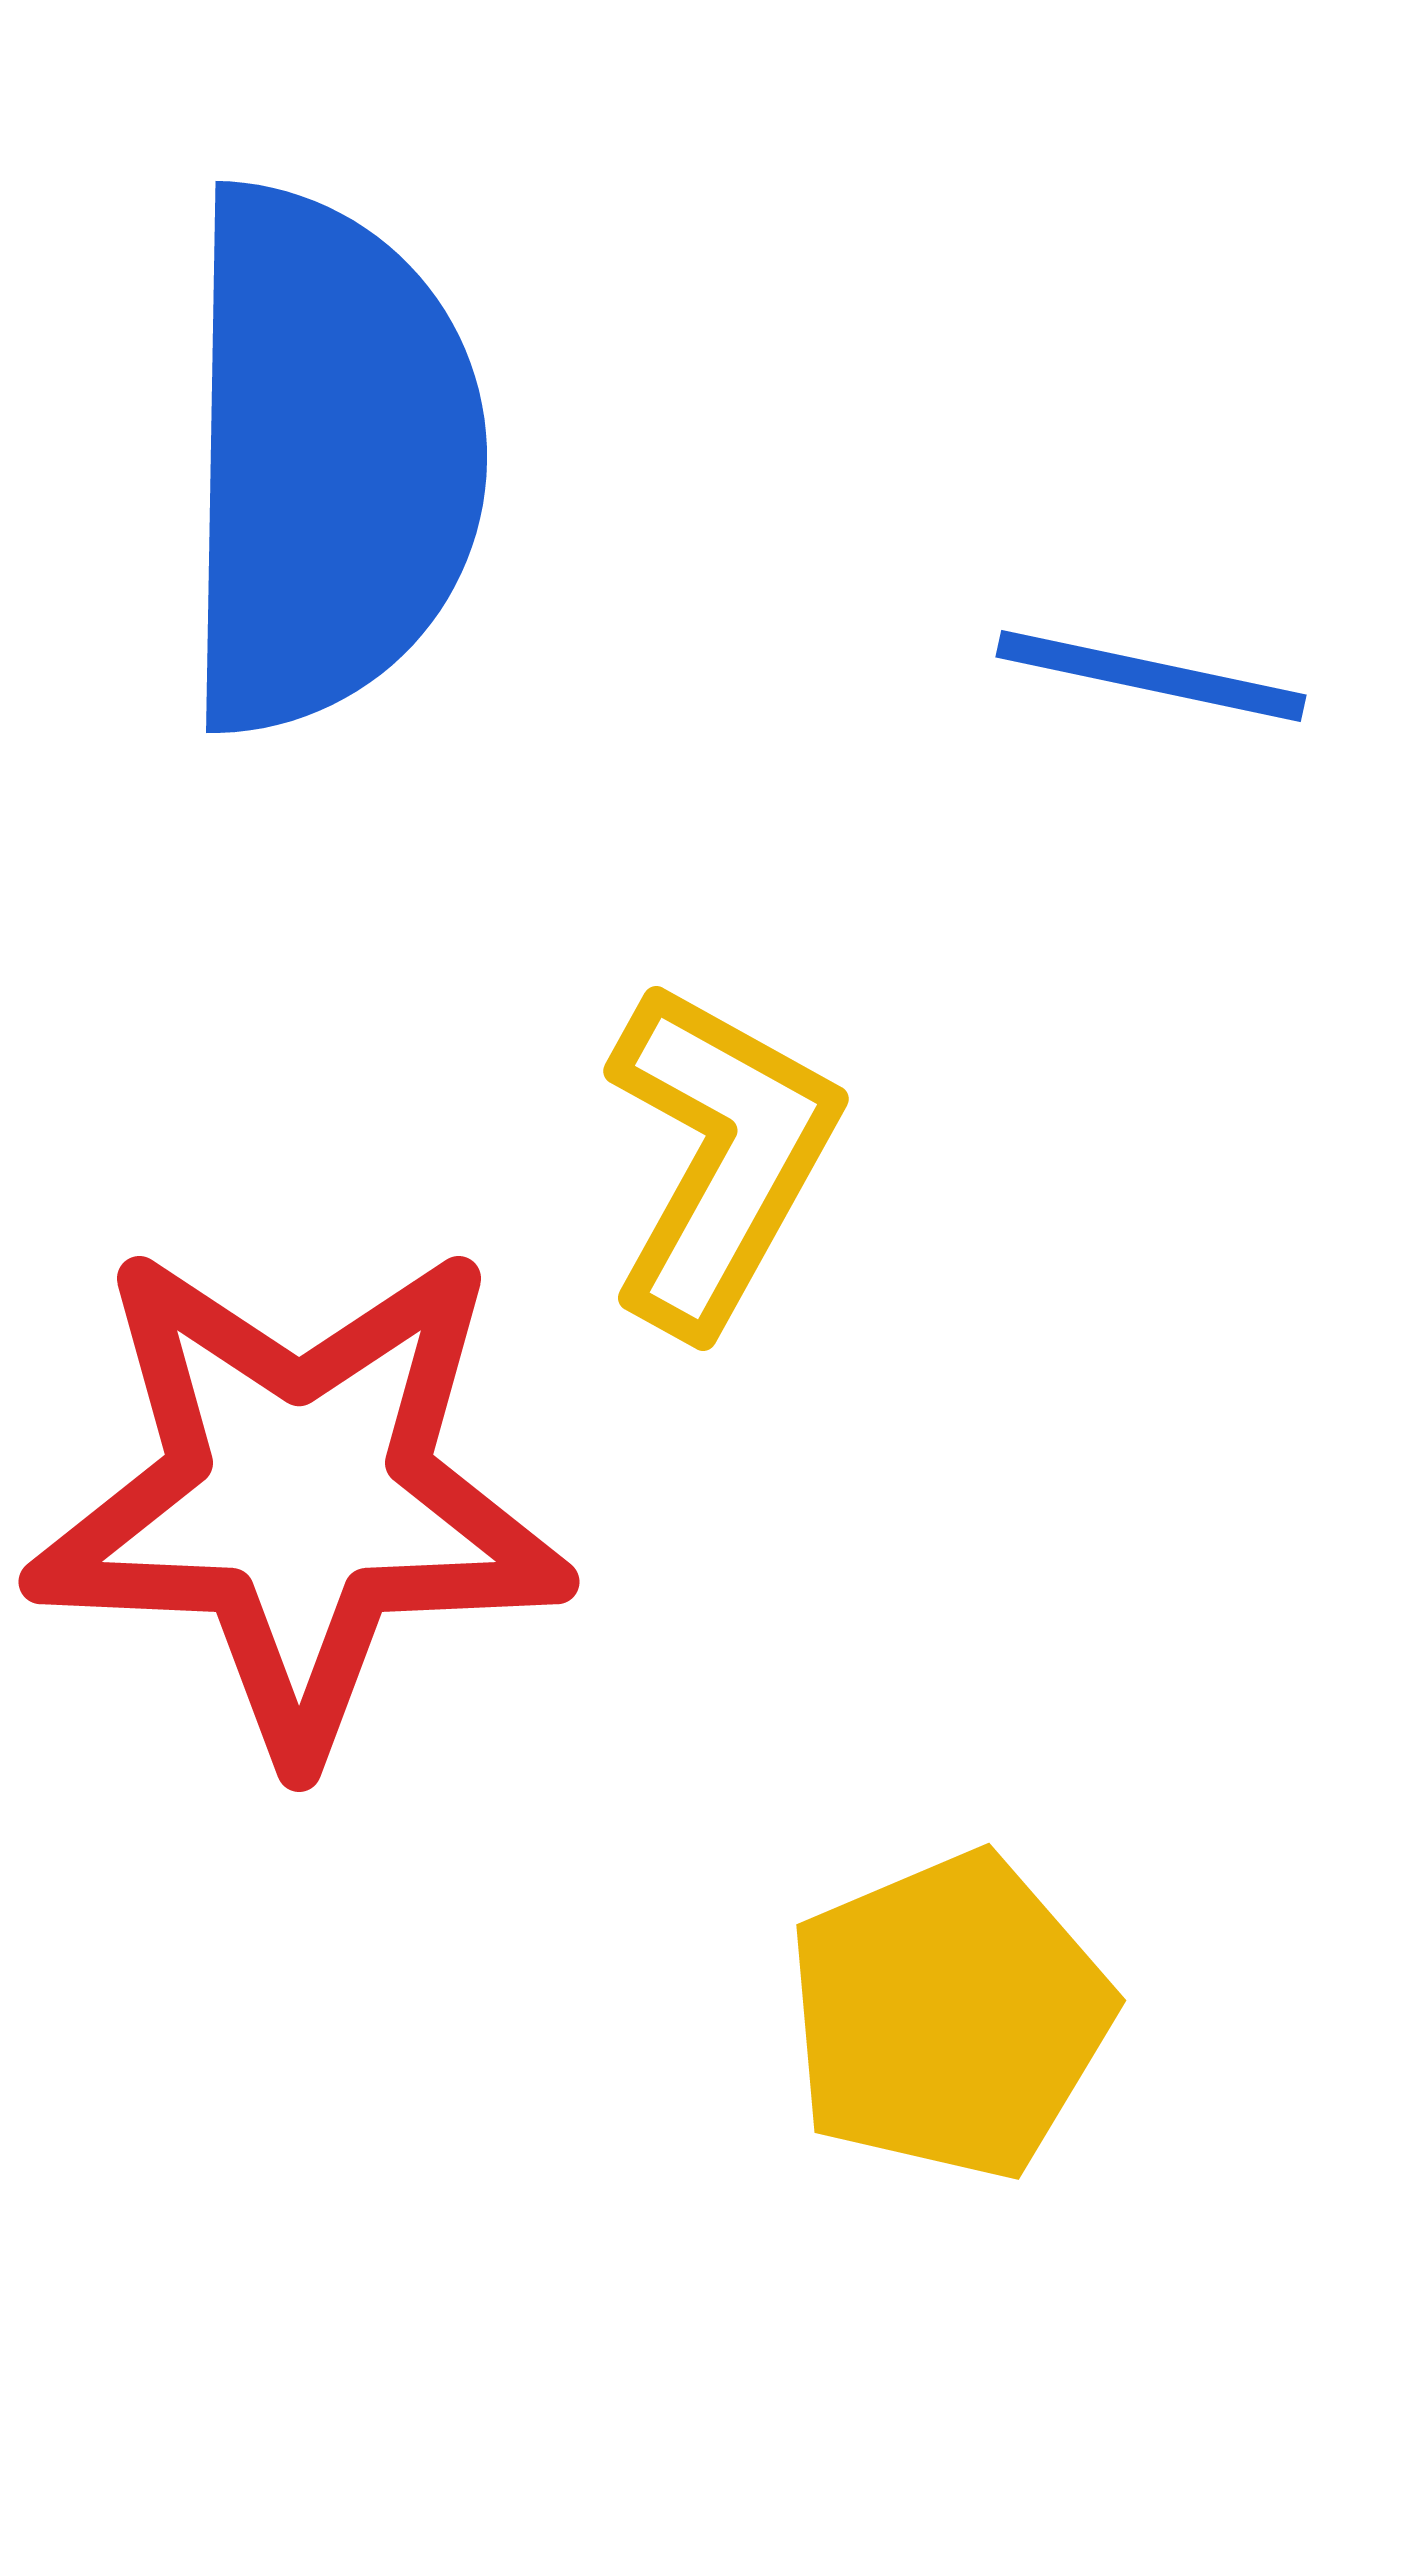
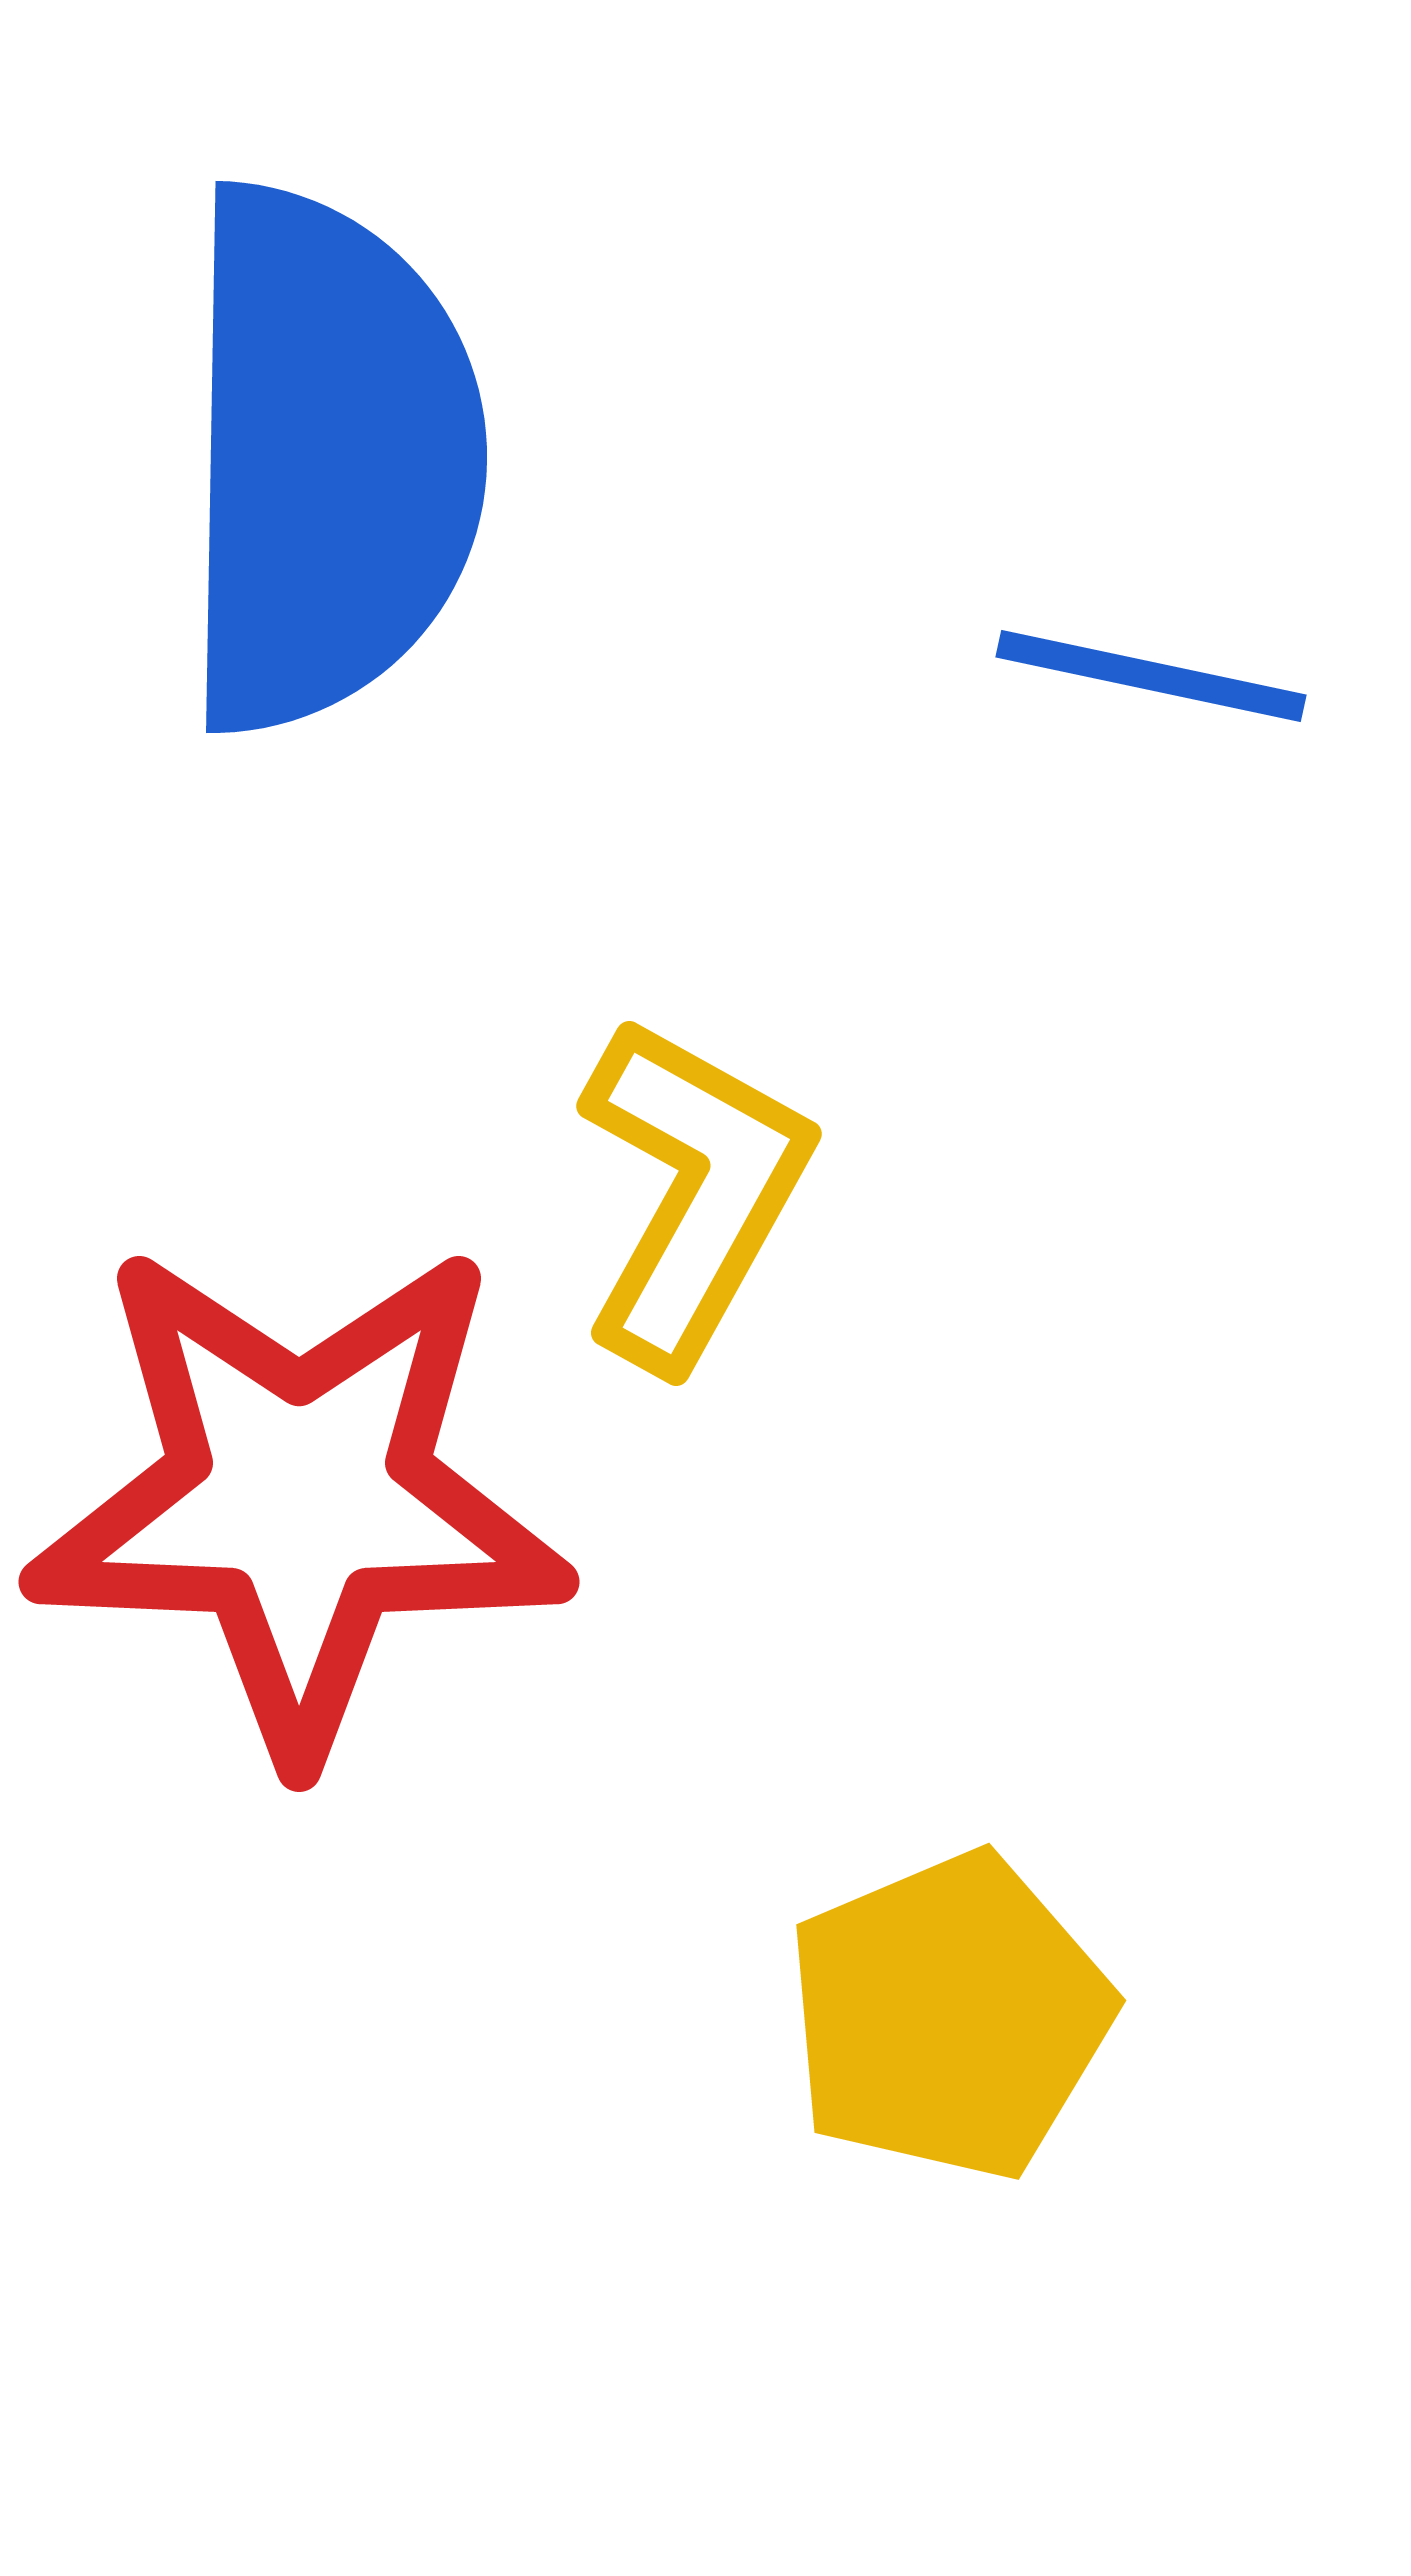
yellow L-shape: moved 27 px left, 35 px down
